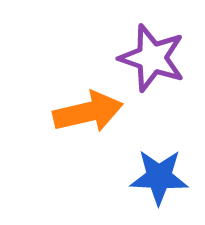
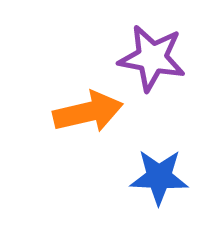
purple star: rotated 8 degrees counterclockwise
